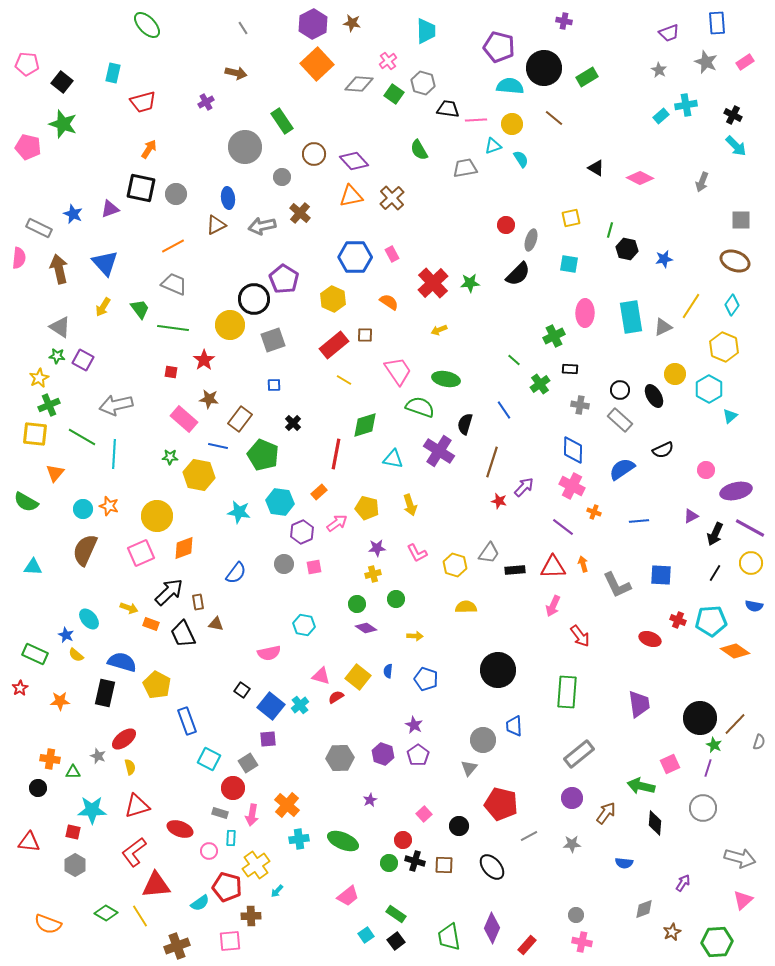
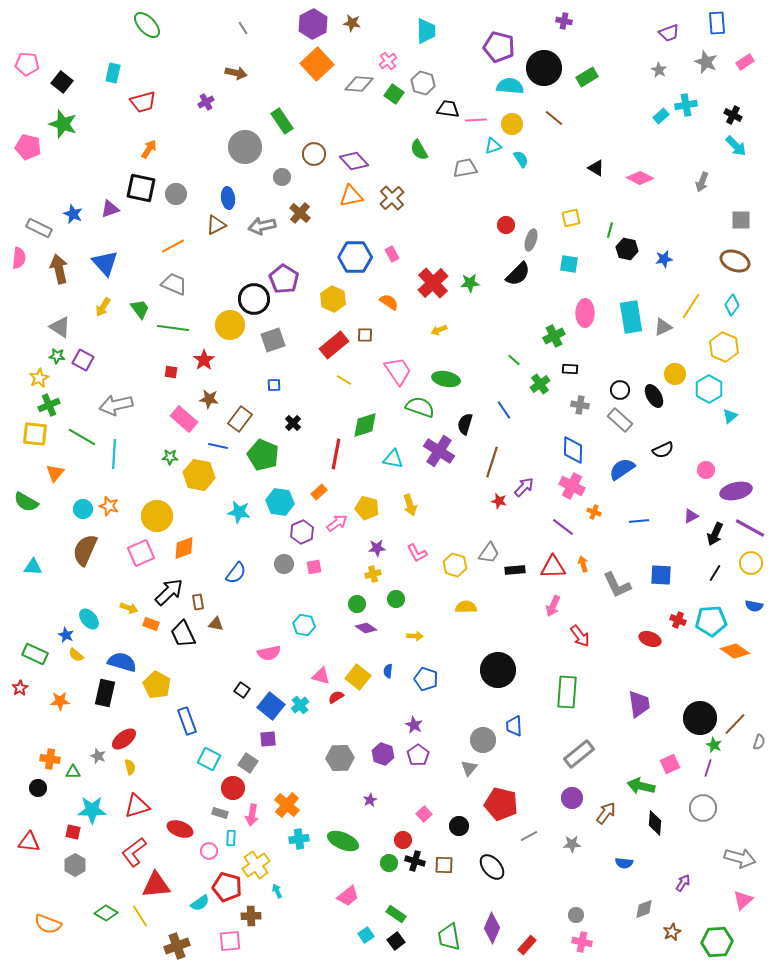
gray square at (248, 763): rotated 24 degrees counterclockwise
cyan arrow at (277, 891): rotated 112 degrees clockwise
